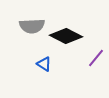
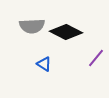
black diamond: moved 4 px up
